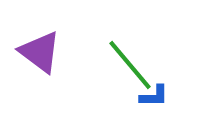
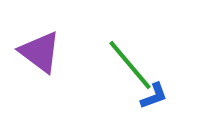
blue L-shape: rotated 20 degrees counterclockwise
